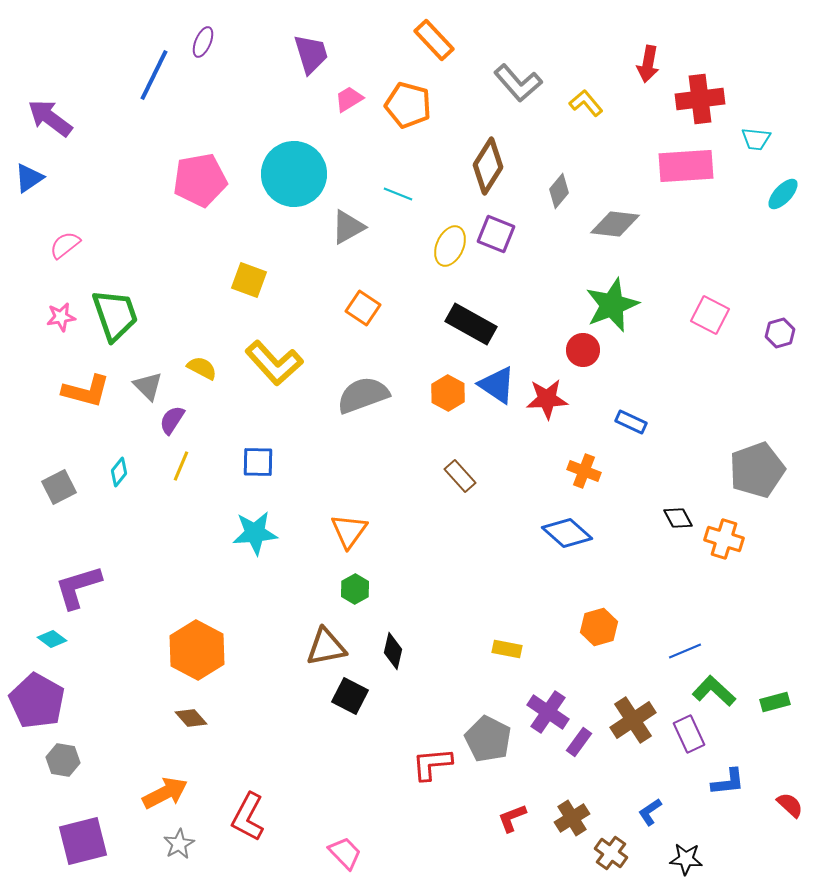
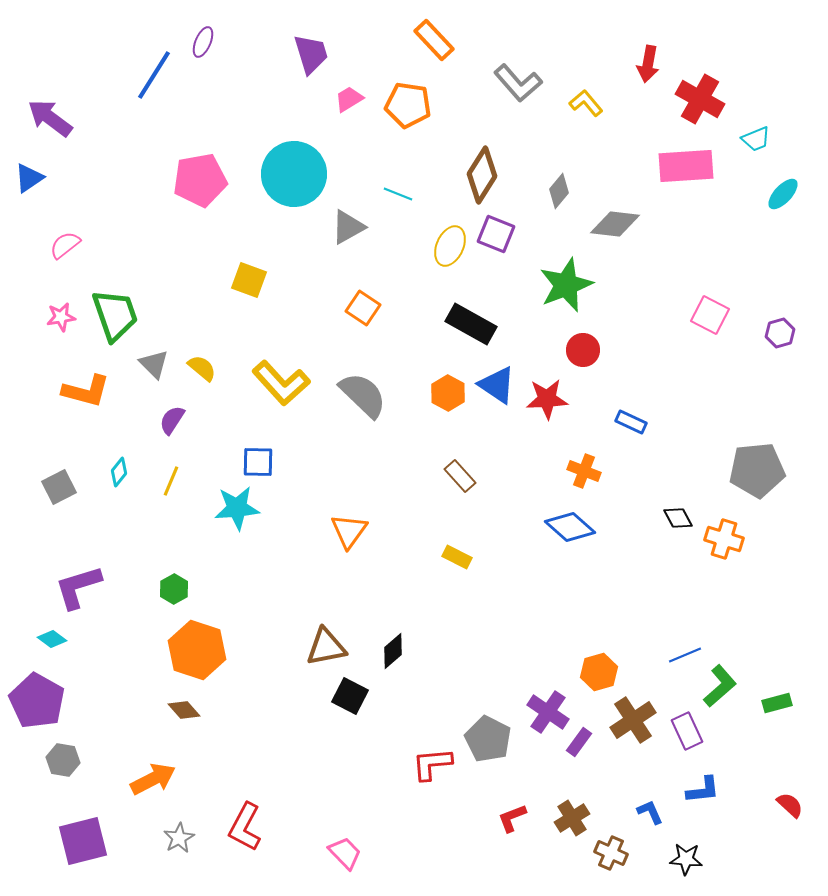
blue line at (154, 75): rotated 6 degrees clockwise
red cross at (700, 99): rotated 36 degrees clockwise
orange pentagon at (408, 105): rotated 6 degrees counterclockwise
cyan trapezoid at (756, 139): rotated 28 degrees counterclockwise
brown diamond at (488, 166): moved 6 px left, 9 px down
green star at (612, 305): moved 46 px left, 20 px up
yellow L-shape at (274, 363): moved 7 px right, 20 px down
yellow semicircle at (202, 368): rotated 12 degrees clockwise
gray triangle at (148, 386): moved 6 px right, 22 px up
gray semicircle at (363, 395): rotated 64 degrees clockwise
yellow line at (181, 466): moved 10 px left, 15 px down
gray pentagon at (757, 470): rotated 14 degrees clockwise
cyan star at (255, 533): moved 18 px left, 25 px up
blue diamond at (567, 533): moved 3 px right, 6 px up
green hexagon at (355, 589): moved 181 px left
orange hexagon at (599, 627): moved 45 px down
yellow rectangle at (507, 649): moved 50 px left, 92 px up; rotated 16 degrees clockwise
orange hexagon at (197, 650): rotated 10 degrees counterclockwise
black diamond at (393, 651): rotated 36 degrees clockwise
blue line at (685, 651): moved 4 px down
green L-shape at (714, 691): moved 6 px right, 5 px up; rotated 96 degrees clockwise
green rectangle at (775, 702): moved 2 px right, 1 px down
brown diamond at (191, 718): moved 7 px left, 8 px up
purple rectangle at (689, 734): moved 2 px left, 3 px up
blue L-shape at (728, 782): moved 25 px left, 8 px down
orange arrow at (165, 793): moved 12 px left, 14 px up
blue L-shape at (650, 812): rotated 100 degrees clockwise
red L-shape at (248, 817): moved 3 px left, 10 px down
gray star at (179, 844): moved 6 px up
brown cross at (611, 853): rotated 12 degrees counterclockwise
